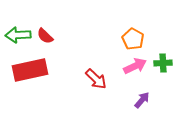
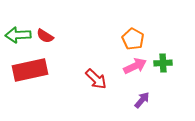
red semicircle: rotated 12 degrees counterclockwise
